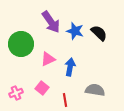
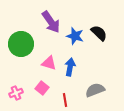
blue star: moved 5 px down
pink triangle: moved 1 px right, 4 px down; rotated 42 degrees clockwise
gray semicircle: rotated 30 degrees counterclockwise
